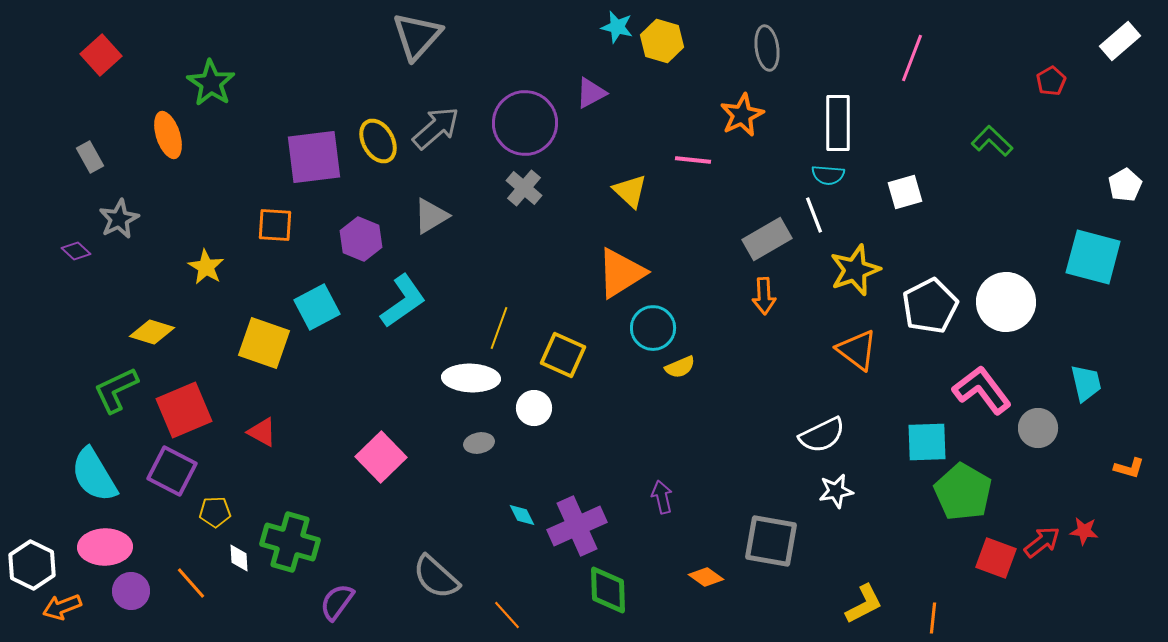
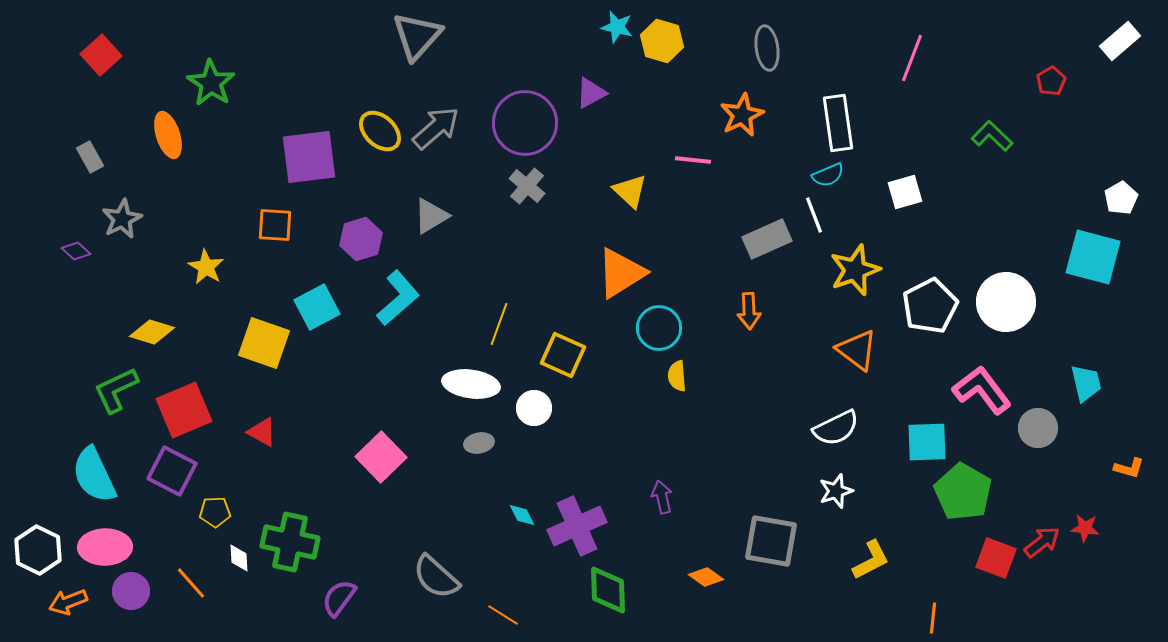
white rectangle at (838, 123): rotated 8 degrees counterclockwise
yellow ellipse at (378, 141): moved 2 px right, 10 px up; rotated 18 degrees counterclockwise
green L-shape at (992, 141): moved 5 px up
purple square at (314, 157): moved 5 px left
cyan semicircle at (828, 175): rotated 28 degrees counterclockwise
white pentagon at (1125, 185): moved 4 px left, 13 px down
gray cross at (524, 188): moved 3 px right, 2 px up
gray star at (119, 219): moved 3 px right
purple hexagon at (361, 239): rotated 21 degrees clockwise
gray rectangle at (767, 239): rotated 6 degrees clockwise
orange arrow at (764, 296): moved 15 px left, 15 px down
cyan L-shape at (403, 301): moved 5 px left, 3 px up; rotated 6 degrees counterclockwise
yellow line at (499, 328): moved 4 px up
cyan circle at (653, 328): moved 6 px right
yellow semicircle at (680, 367): moved 3 px left, 9 px down; rotated 108 degrees clockwise
white ellipse at (471, 378): moved 6 px down; rotated 6 degrees clockwise
white semicircle at (822, 435): moved 14 px right, 7 px up
cyan semicircle at (94, 475): rotated 6 degrees clockwise
white star at (836, 491): rotated 8 degrees counterclockwise
red star at (1084, 531): moved 1 px right, 3 px up
green cross at (290, 542): rotated 4 degrees counterclockwise
white hexagon at (32, 565): moved 6 px right, 15 px up
purple semicircle at (337, 602): moved 2 px right, 4 px up
yellow L-shape at (864, 604): moved 7 px right, 44 px up
orange arrow at (62, 607): moved 6 px right, 5 px up
orange line at (507, 615): moved 4 px left; rotated 16 degrees counterclockwise
